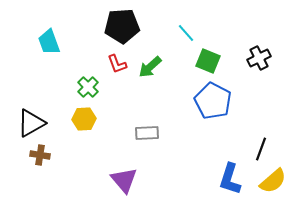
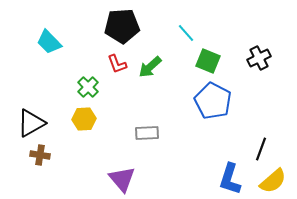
cyan trapezoid: rotated 24 degrees counterclockwise
purple triangle: moved 2 px left, 1 px up
